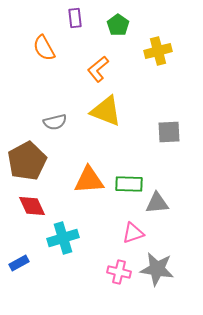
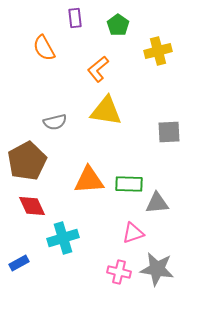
yellow triangle: rotated 12 degrees counterclockwise
